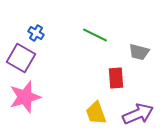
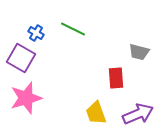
green line: moved 22 px left, 6 px up
pink star: moved 1 px right, 1 px down
